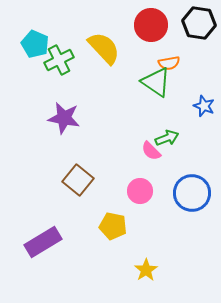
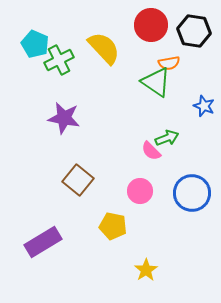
black hexagon: moved 5 px left, 8 px down
